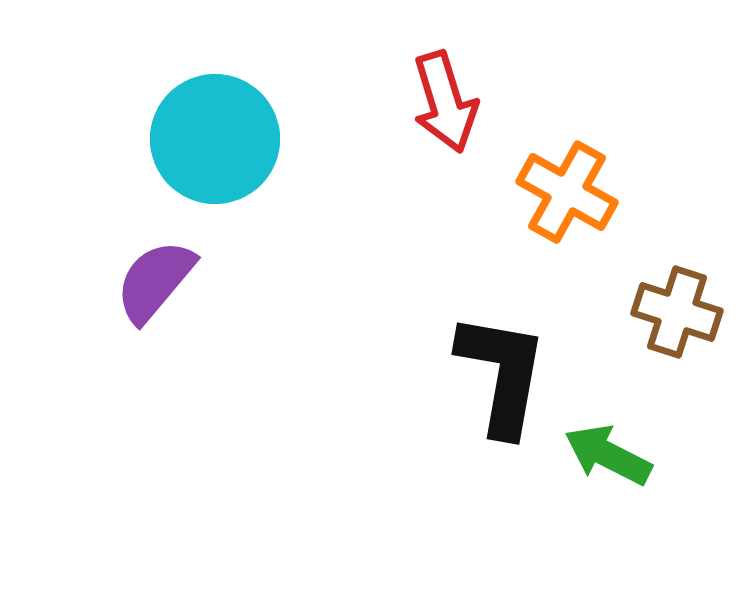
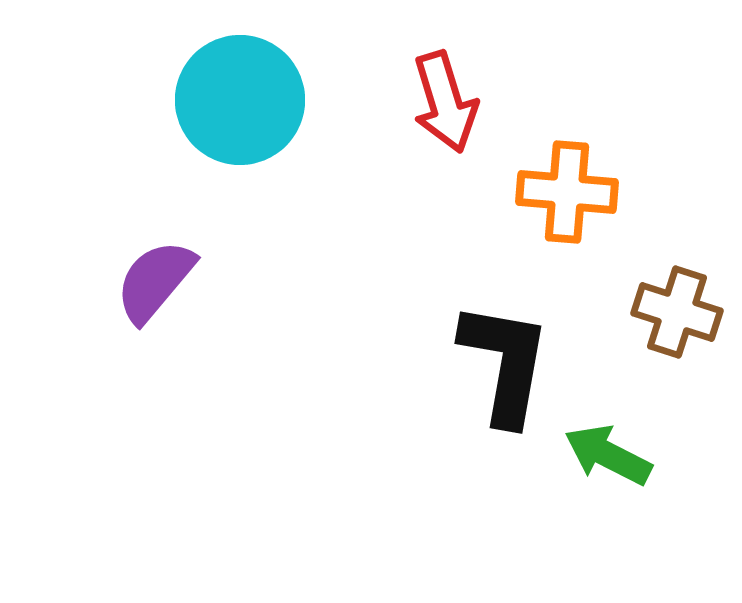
cyan circle: moved 25 px right, 39 px up
orange cross: rotated 24 degrees counterclockwise
black L-shape: moved 3 px right, 11 px up
